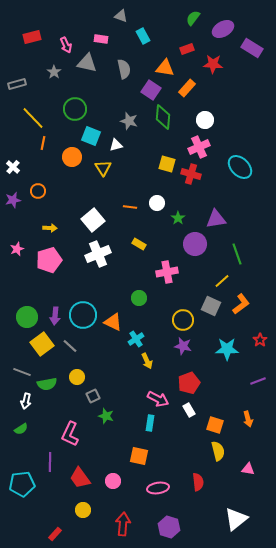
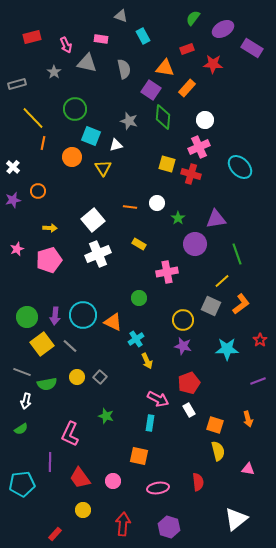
gray square at (93, 396): moved 7 px right, 19 px up; rotated 24 degrees counterclockwise
